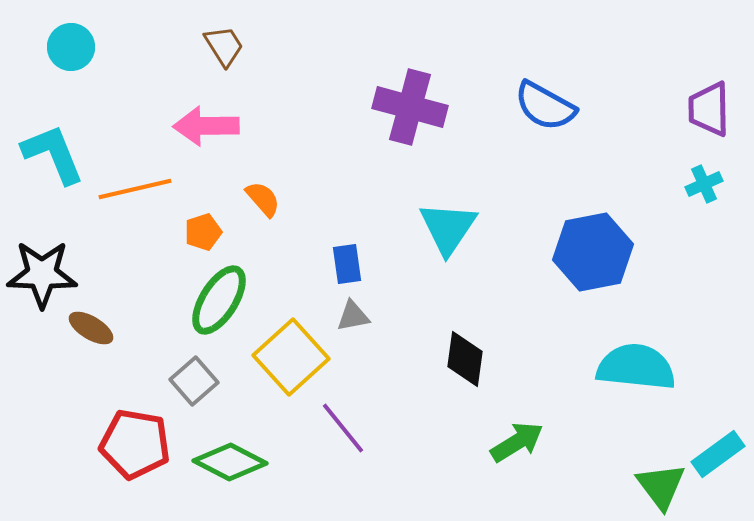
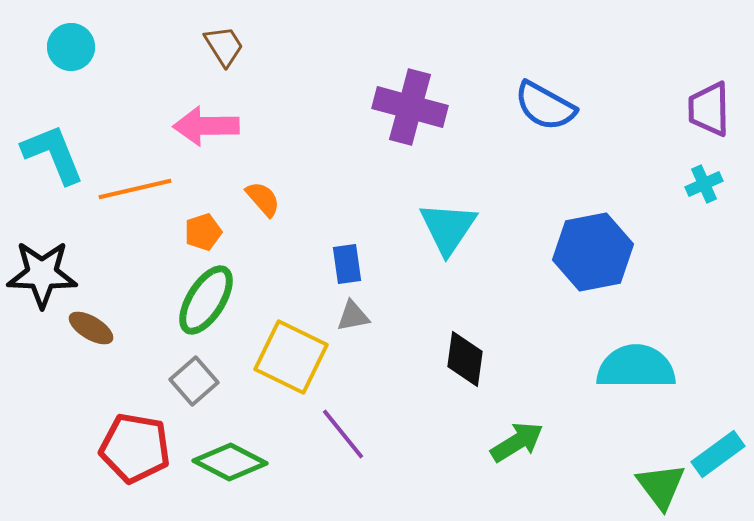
green ellipse: moved 13 px left
yellow square: rotated 22 degrees counterclockwise
cyan semicircle: rotated 6 degrees counterclockwise
purple line: moved 6 px down
red pentagon: moved 4 px down
